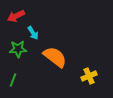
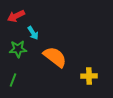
yellow cross: rotated 21 degrees clockwise
